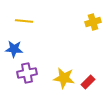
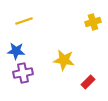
yellow line: rotated 24 degrees counterclockwise
blue star: moved 2 px right, 2 px down
purple cross: moved 4 px left
yellow star: moved 18 px up
